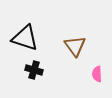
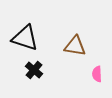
brown triangle: rotated 45 degrees counterclockwise
black cross: rotated 24 degrees clockwise
